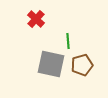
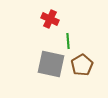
red cross: moved 14 px right; rotated 18 degrees counterclockwise
brown pentagon: rotated 15 degrees counterclockwise
